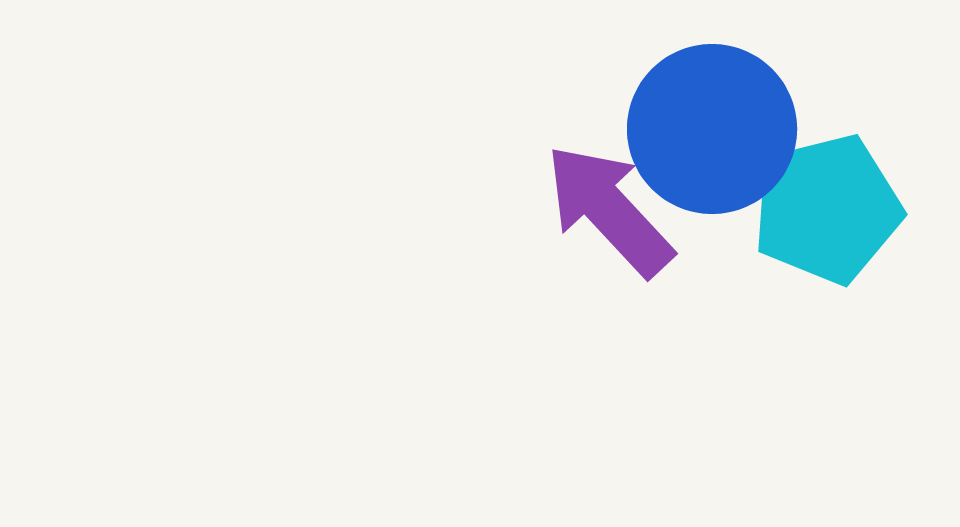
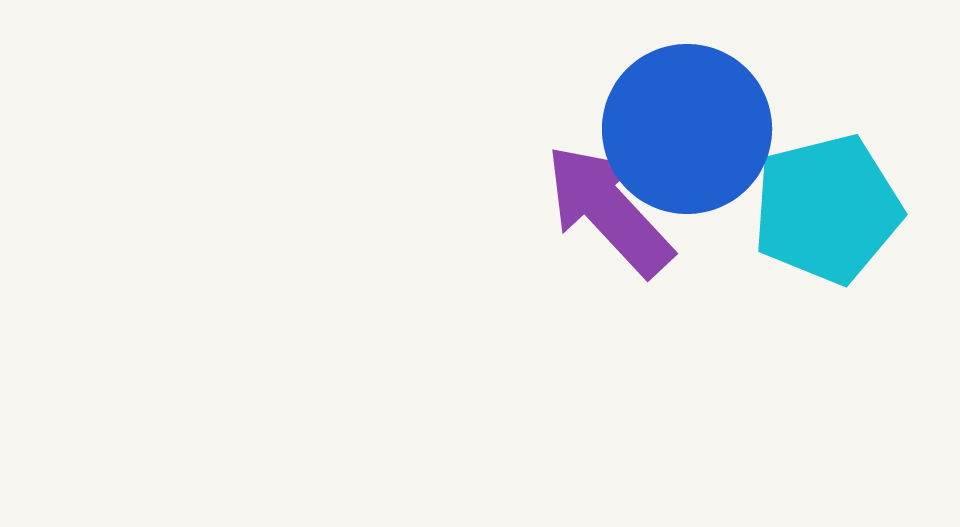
blue circle: moved 25 px left
